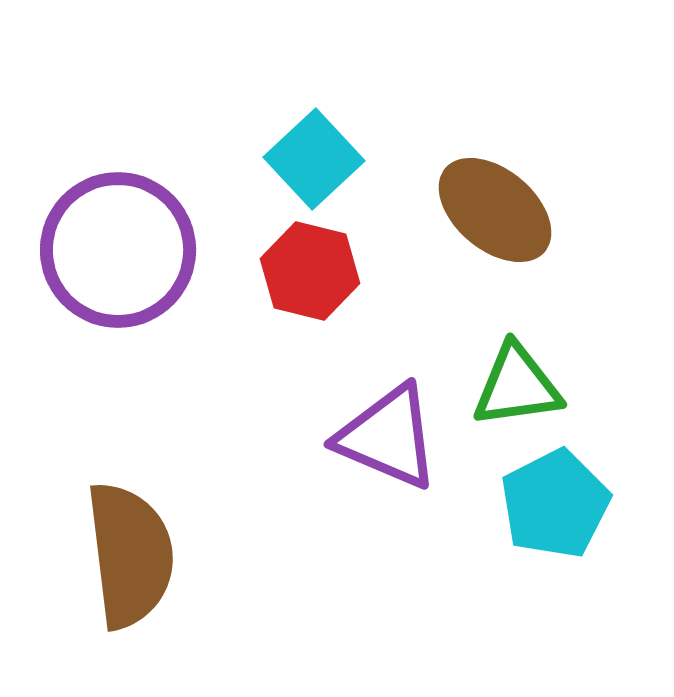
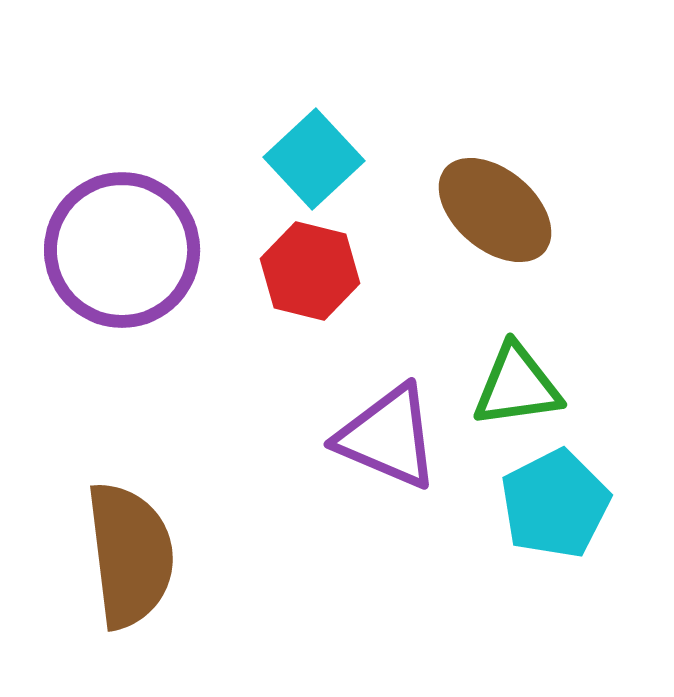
purple circle: moved 4 px right
